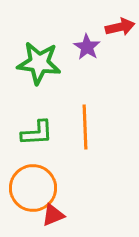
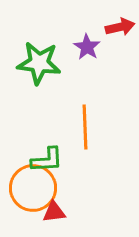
green L-shape: moved 10 px right, 27 px down
red triangle: moved 1 px right, 3 px up; rotated 15 degrees clockwise
